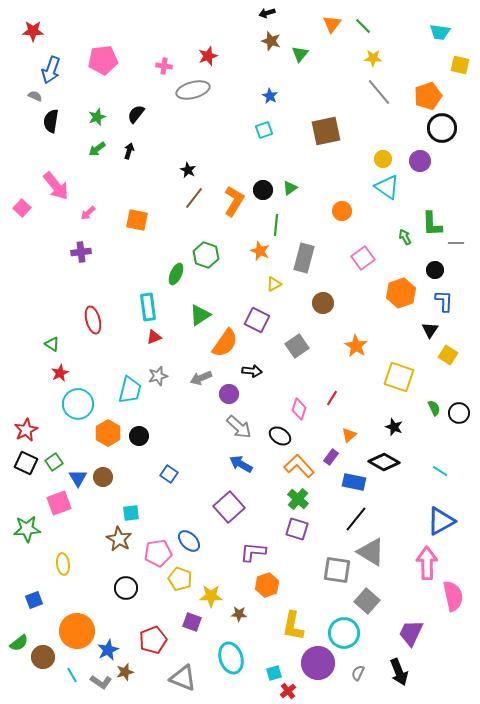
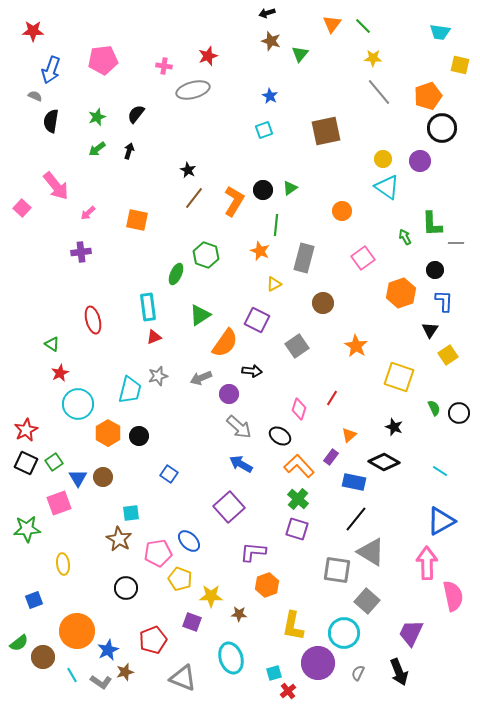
yellow square at (448, 355): rotated 24 degrees clockwise
